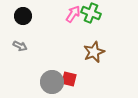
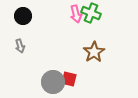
pink arrow: moved 3 px right; rotated 132 degrees clockwise
gray arrow: rotated 48 degrees clockwise
brown star: rotated 10 degrees counterclockwise
gray circle: moved 1 px right
